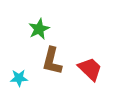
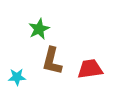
red trapezoid: rotated 52 degrees counterclockwise
cyan star: moved 2 px left, 1 px up
